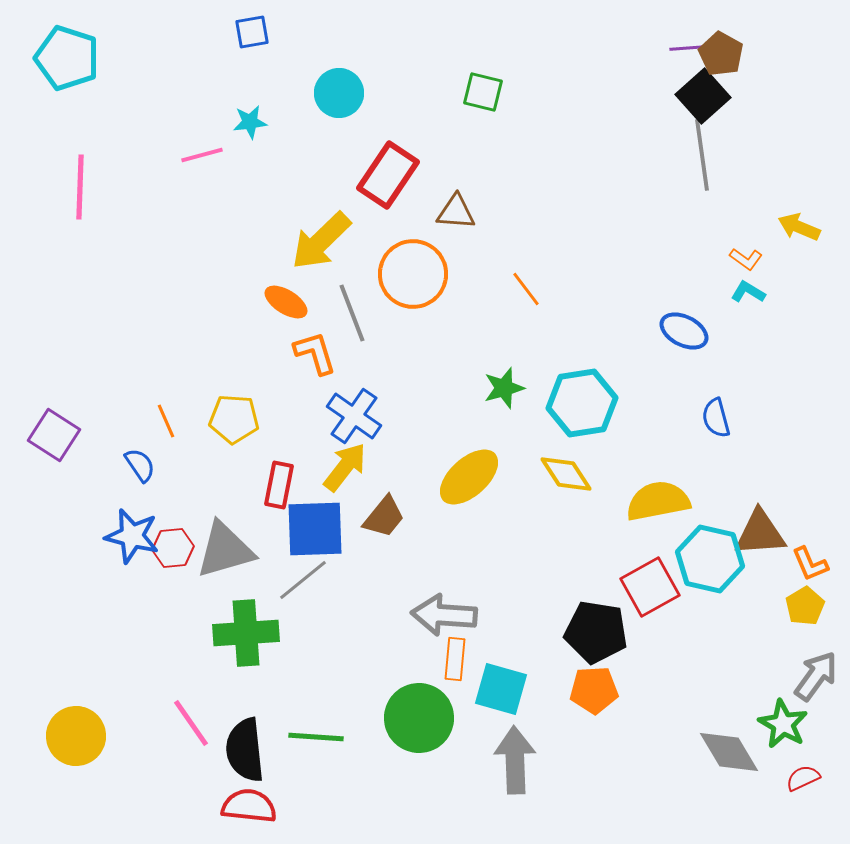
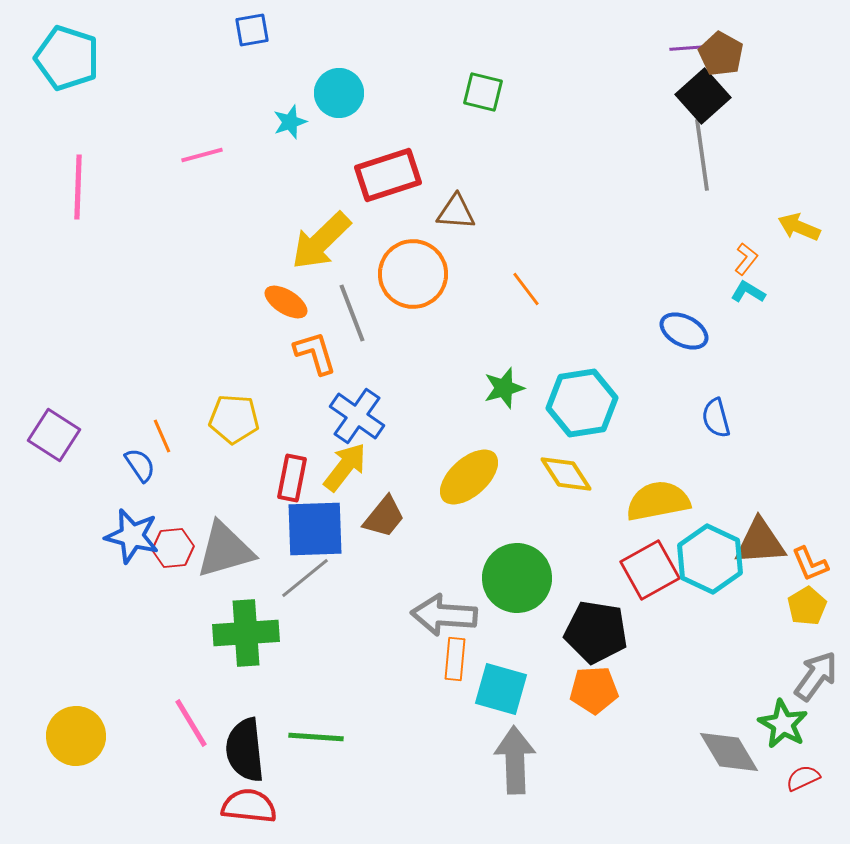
blue square at (252, 32): moved 2 px up
cyan star at (250, 122): moved 40 px right; rotated 12 degrees counterclockwise
red rectangle at (388, 175): rotated 38 degrees clockwise
pink line at (80, 187): moved 2 px left
orange L-shape at (746, 259): rotated 88 degrees counterclockwise
blue cross at (354, 416): moved 3 px right
orange line at (166, 421): moved 4 px left, 15 px down
red rectangle at (279, 485): moved 13 px right, 7 px up
brown triangle at (760, 533): moved 9 px down
cyan hexagon at (710, 559): rotated 12 degrees clockwise
gray line at (303, 580): moved 2 px right, 2 px up
red square at (650, 587): moved 17 px up
yellow pentagon at (805, 606): moved 2 px right
green circle at (419, 718): moved 98 px right, 140 px up
pink line at (191, 723): rotated 4 degrees clockwise
